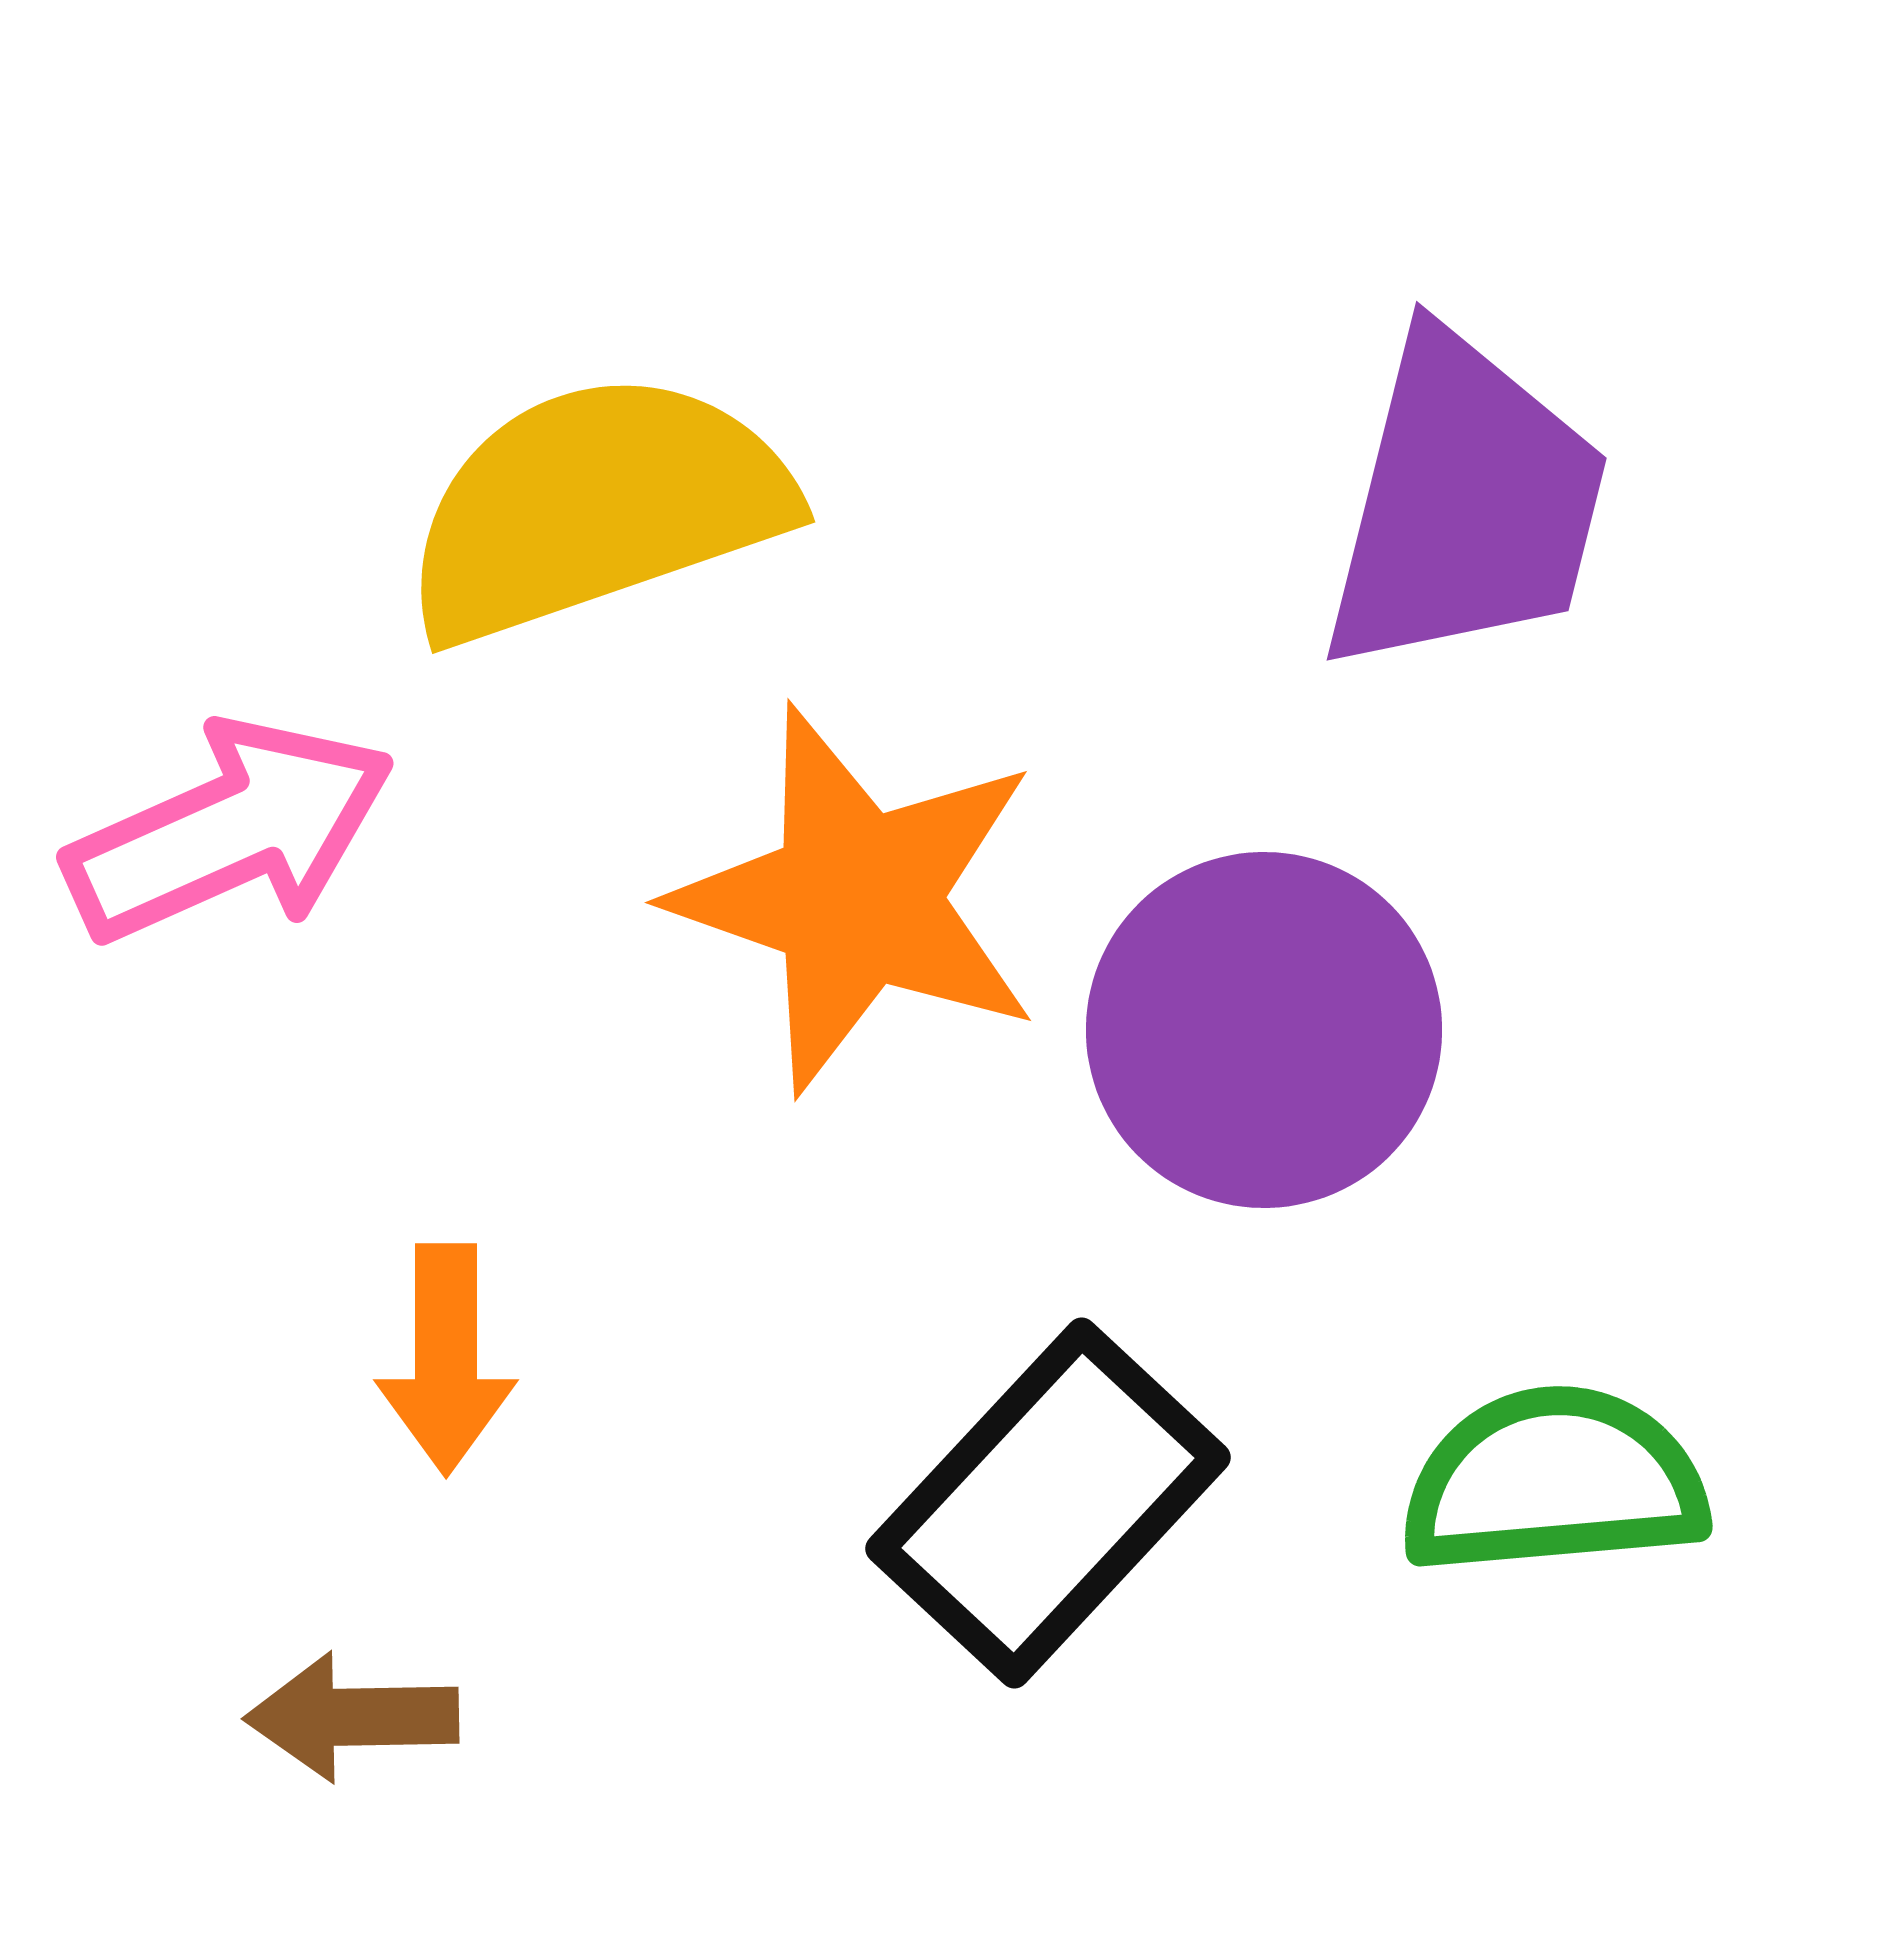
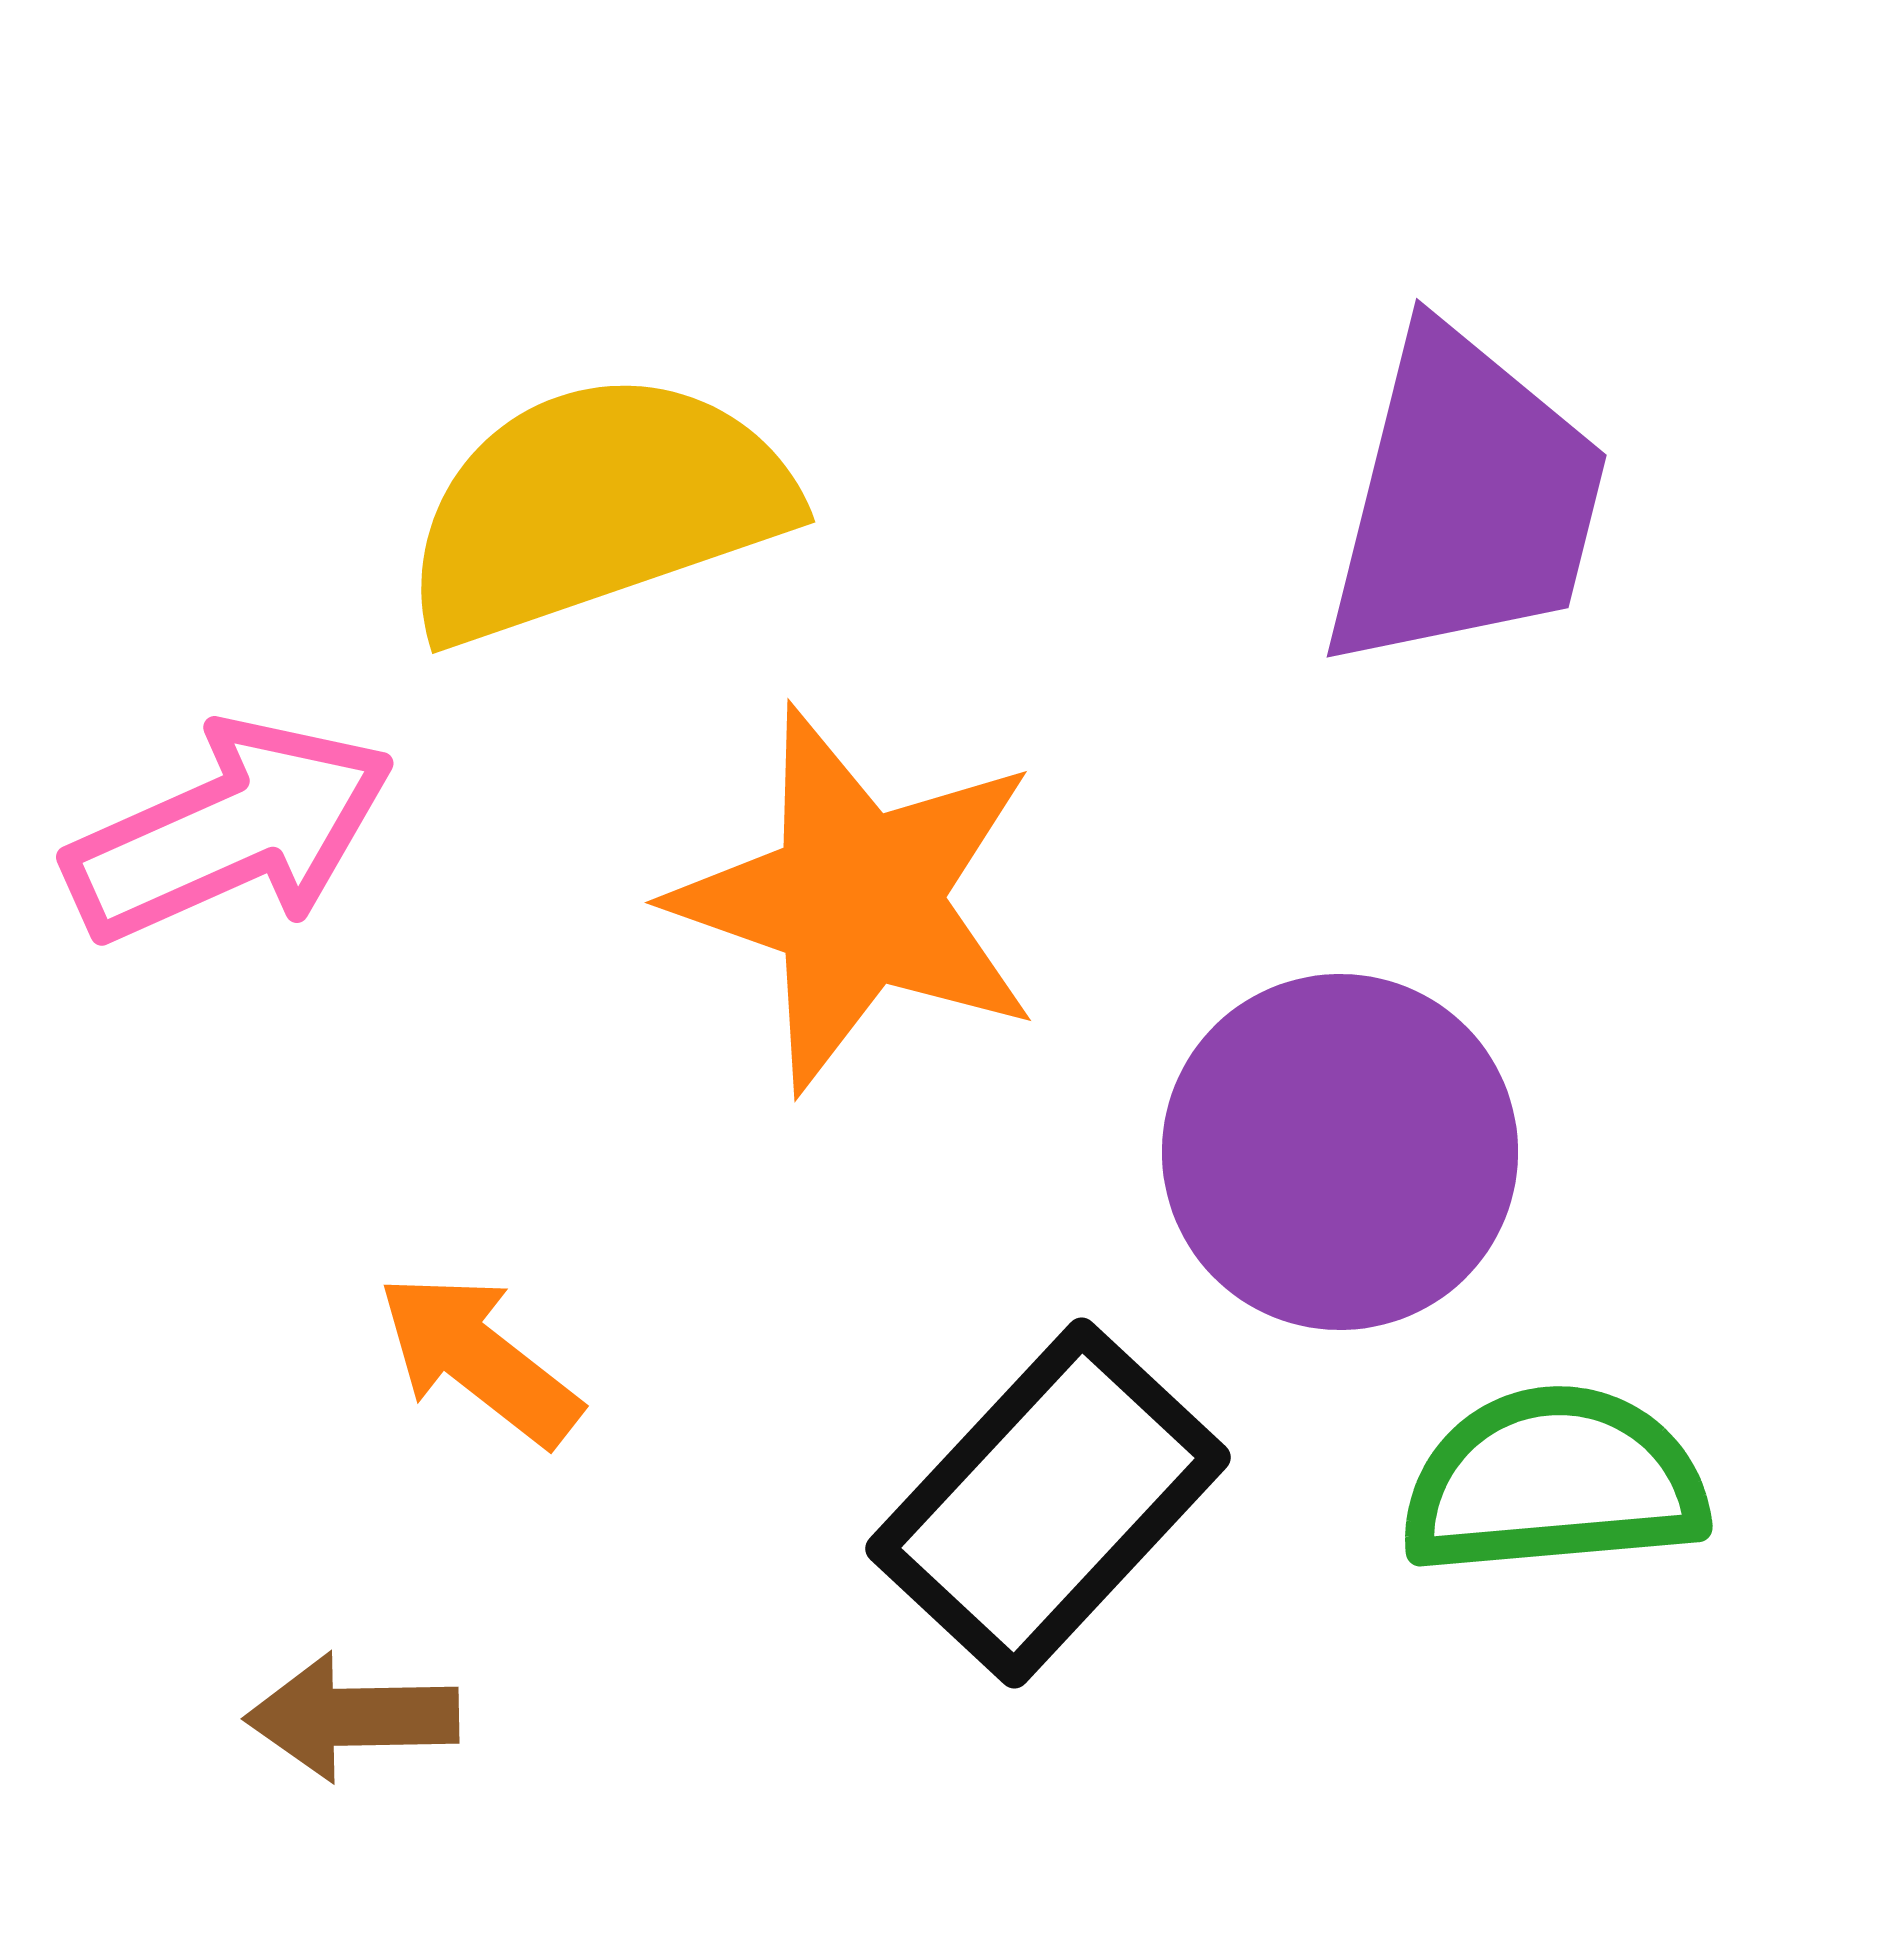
purple trapezoid: moved 3 px up
purple circle: moved 76 px right, 122 px down
orange arrow: moved 33 px right; rotated 128 degrees clockwise
